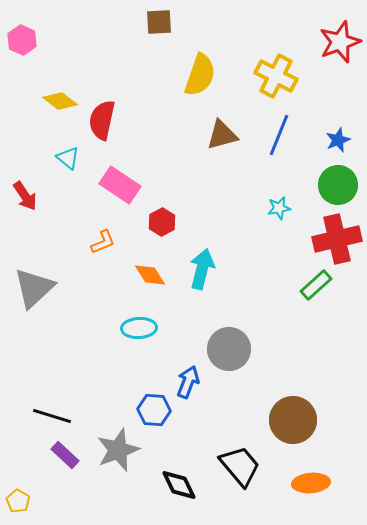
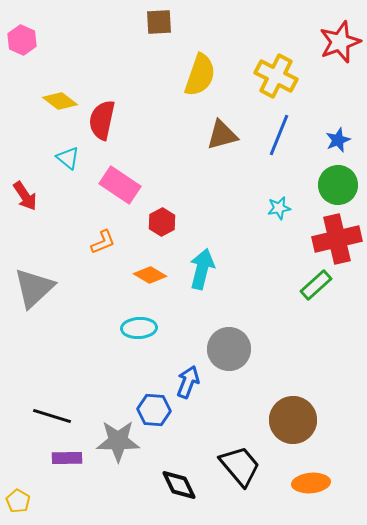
orange diamond: rotated 28 degrees counterclockwise
gray star: moved 9 px up; rotated 21 degrees clockwise
purple rectangle: moved 2 px right, 3 px down; rotated 44 degrees counterclockwise
